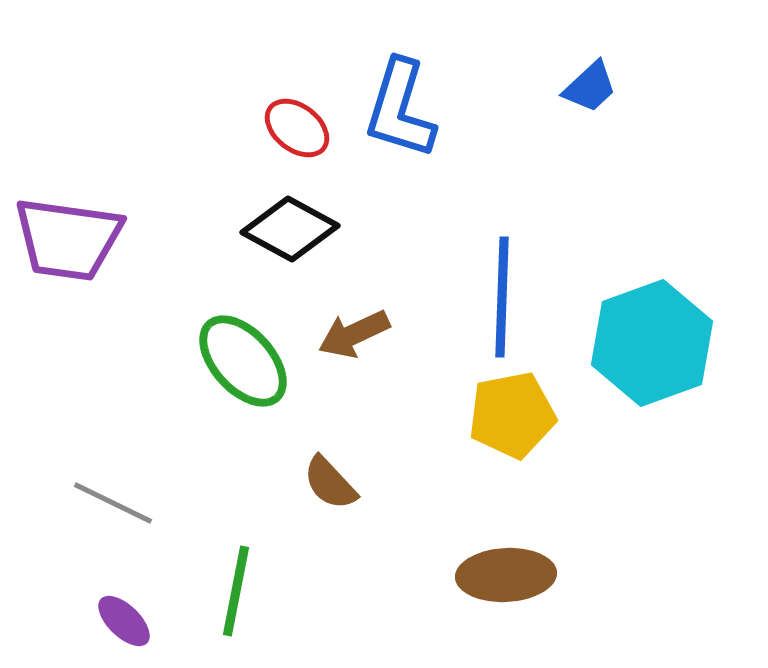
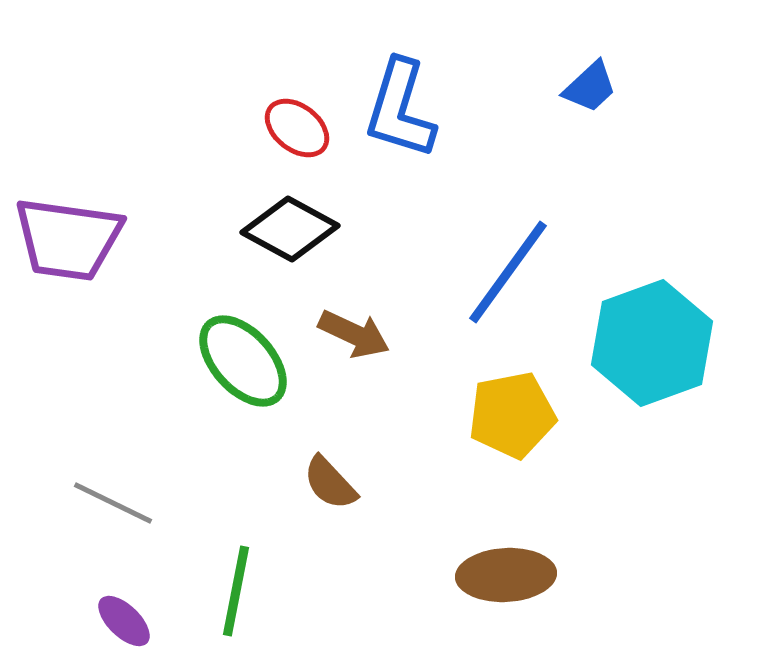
blue line: moved 6 px right, 25 px up; rotated 34 degrees clockwise
brown arrow: rotated 130 degrees counterclockwise
